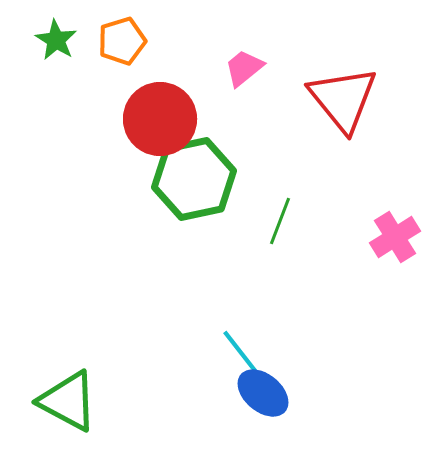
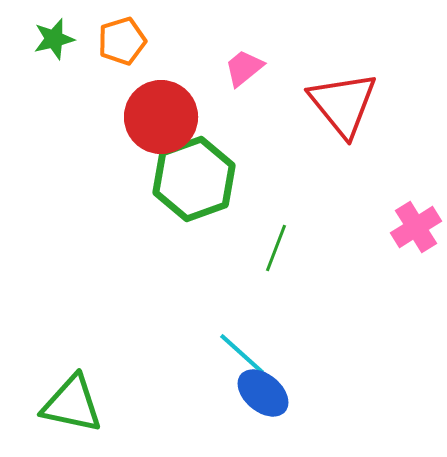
green star: moved 2 px left, 1 px up; rotated 27 degrees clockwise
red triangle: moved 5 px down
red circle: moved 1 px right, 2 px up
green hexagon: rotated 8 degrees counterclockwise
green line: moved 4 px left, 27 px down
pink cross: moved 21 px right, 10 px up
cyan line: rotated 10 degrees counterclockwise
green triangle: moved 4 px right, 3 px down; rotated 16 degrees counterclockwise
